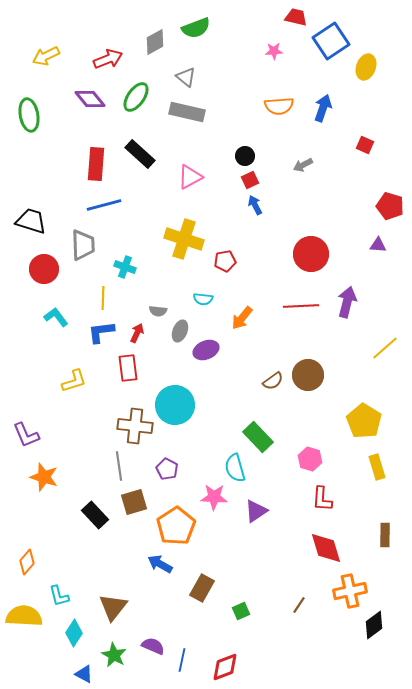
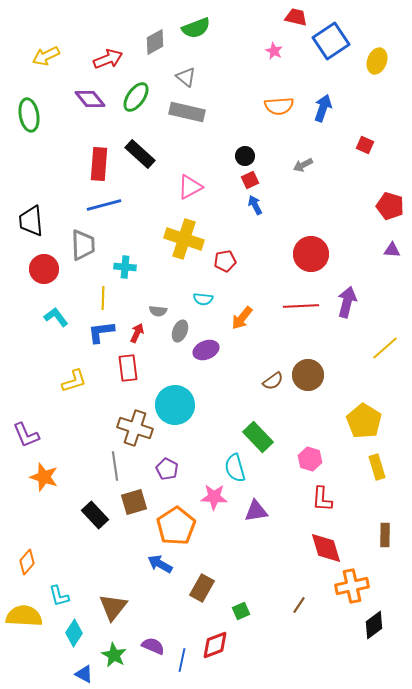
pink star at (274, 51): rotated 30 degrees clockwise
yellow ellipse at (366, 67): moved 11 px right, 6 px up
red rectangle at (96, 164): moved 3 px right
pink triangle at (190, 177): moved 10 px down
black trapezoid at (31, 221): rotated 112 degrees counterclockwise
purple triangle at (378, 245): moved 14 px right, 5 px down
cyan cross at (125, 267): rotated 15 degrees counterclockwise
brown cross at (135, 426): moved 2 px down; rotated 12 degrees clockwise
gray line at (119, 466): moved 4 px left
purple triangle at (256, 511): rotated 25 degrees clockwise
orange cross at (350, 591): moved 2 px right, 5 px up
red diamond at (225, 667): moved 10 px left, 22 px up
